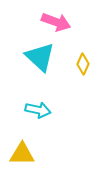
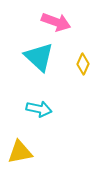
cyan triangle: moved 1 px left
cyan arrow: moved 1 px right, 1 px up
yellow triangle: moved 2 px left, 2 px up; rotated 12 degrees counterclockwise
